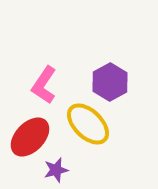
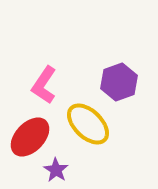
purple hexagon: moved 9 px right; rotated 9 degrees clockwise
purple star: rotated 25 degrees counterclockwise
